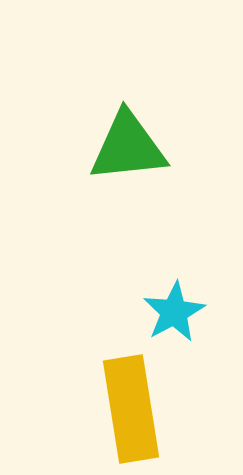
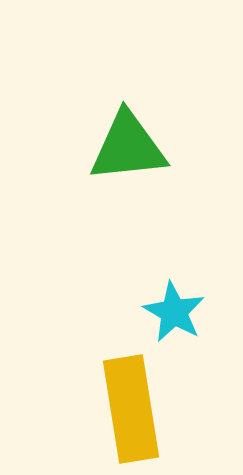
cyan star: rotated 14 degrees counterclockwise
